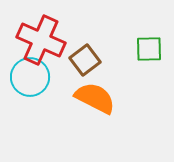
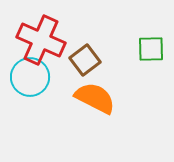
green square: moved 2 px right
